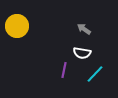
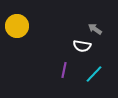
gray arrow: moved 11 px right
white semicircle: moved 7 px up
cyan line: moved 1 px left
